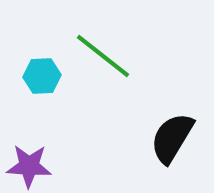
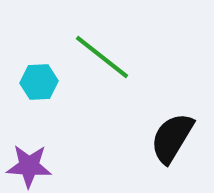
green line: moved 1 px left, 1 px down
cyan hexagon: moved 3 px left, 6 px down
